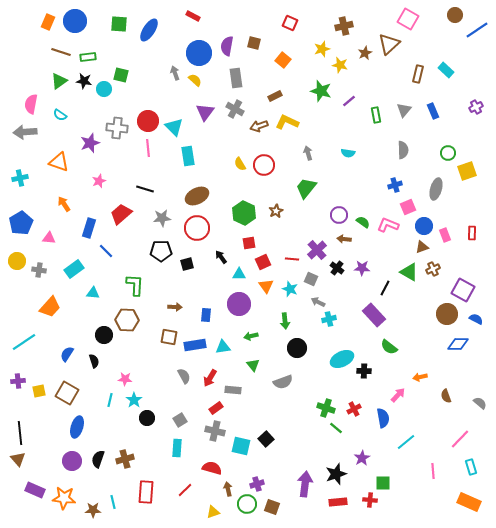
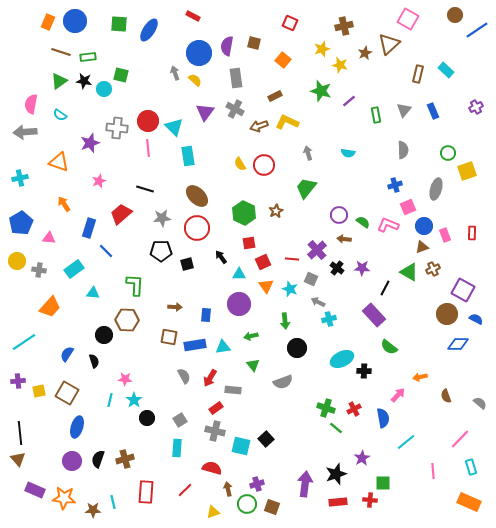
brown ellipse at (197, 196): rotated 70 degrees clockwise
